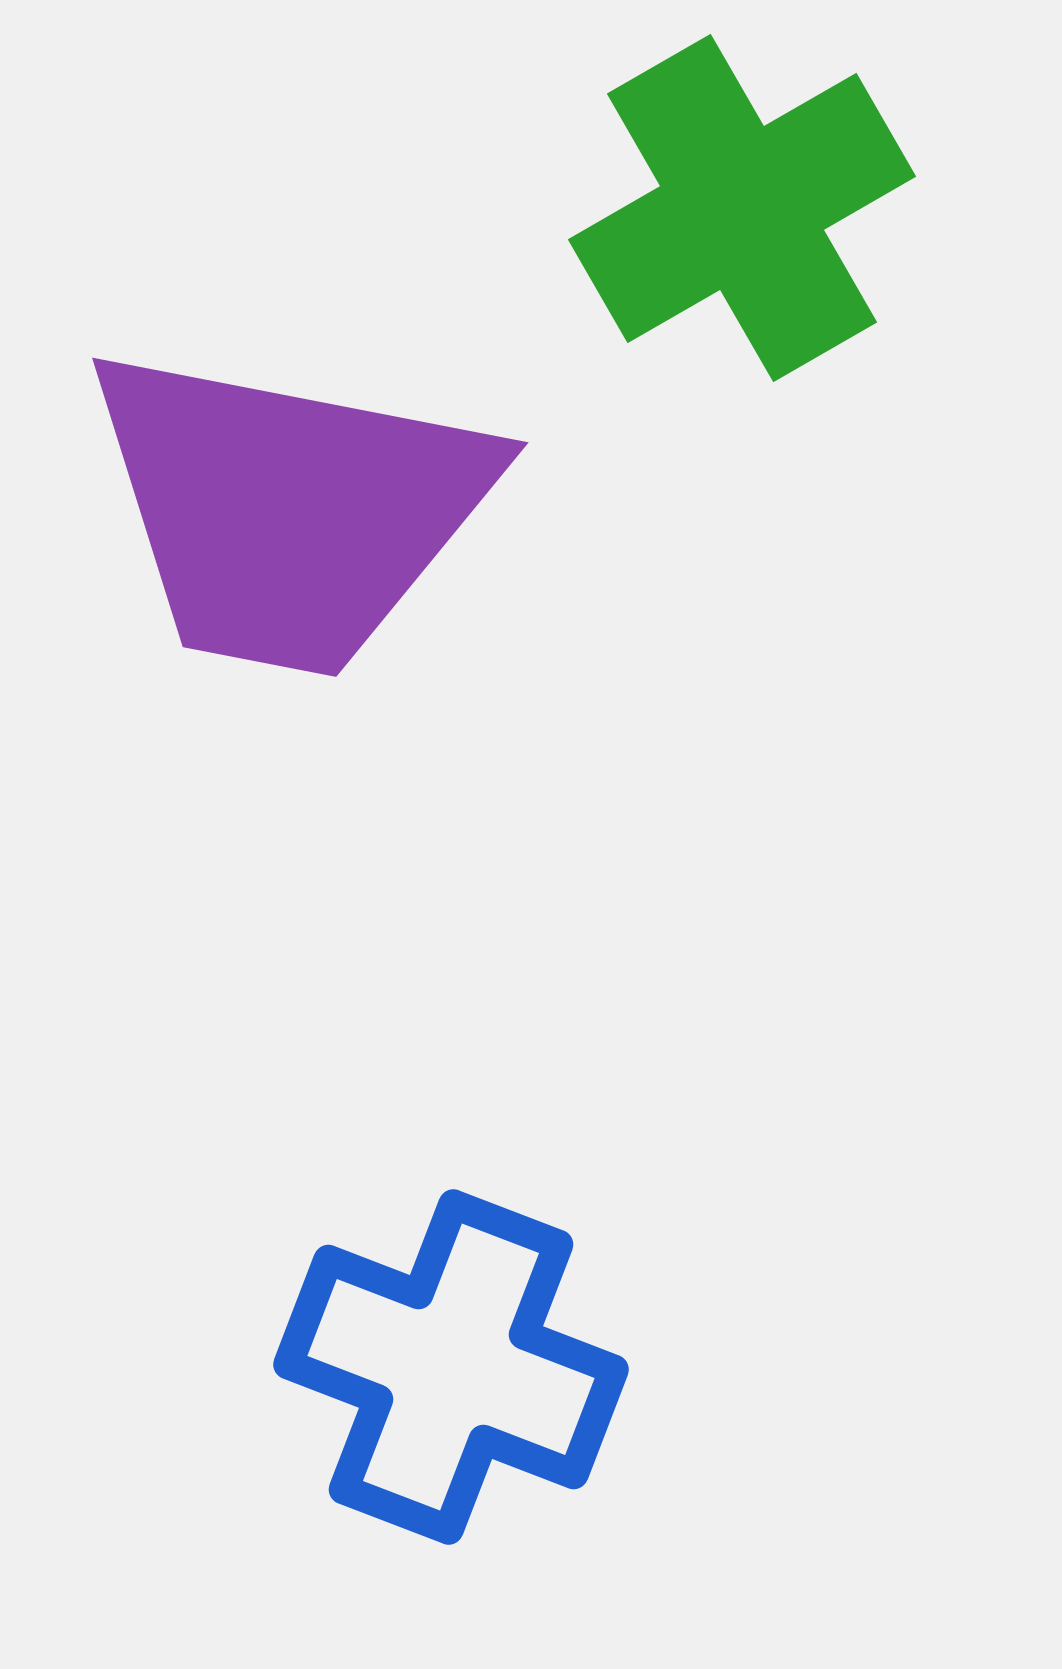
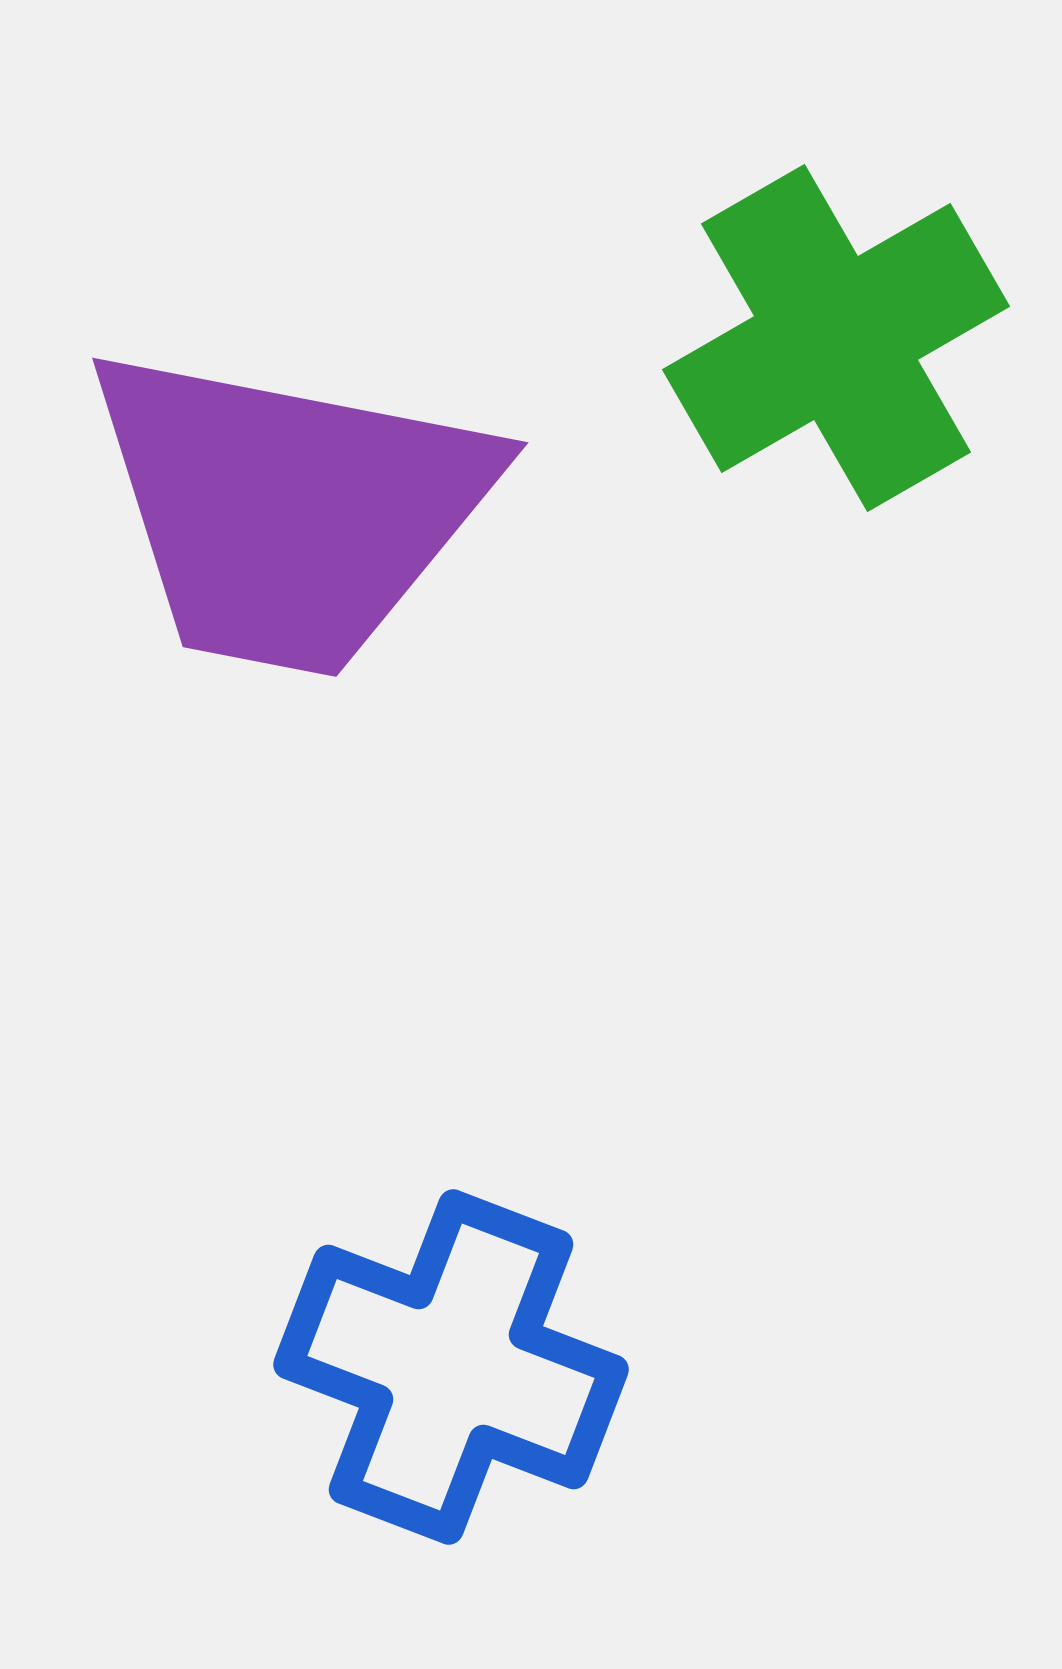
green cross: moved 94 px right, 130 px down
